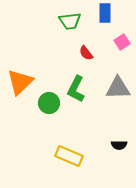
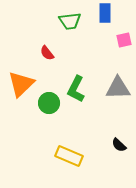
pink square: moved 2 px right, 2 px up; rotated 21 degrees clockwise
red semicircle: moved 39 px left
orange triangle: moved 1 px right, 2 px down
black semicircle: rotated 42 degrees clockwise
